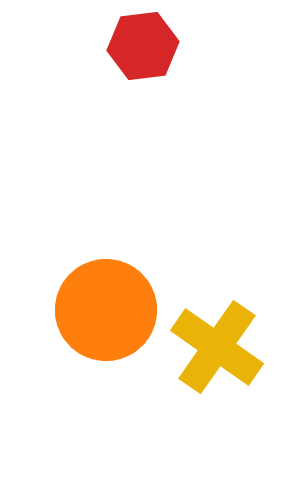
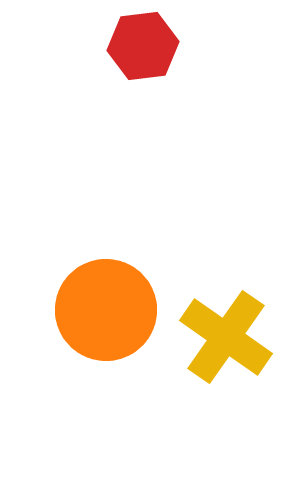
yellow cross: moved 9 px right, 10 px up
